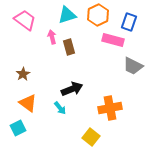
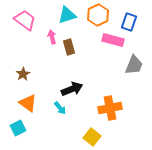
gray trapezoid: moved 1 px right, 1 px up; rotated 95 degrees counterclockwise
yellow square: moved 1 px right
